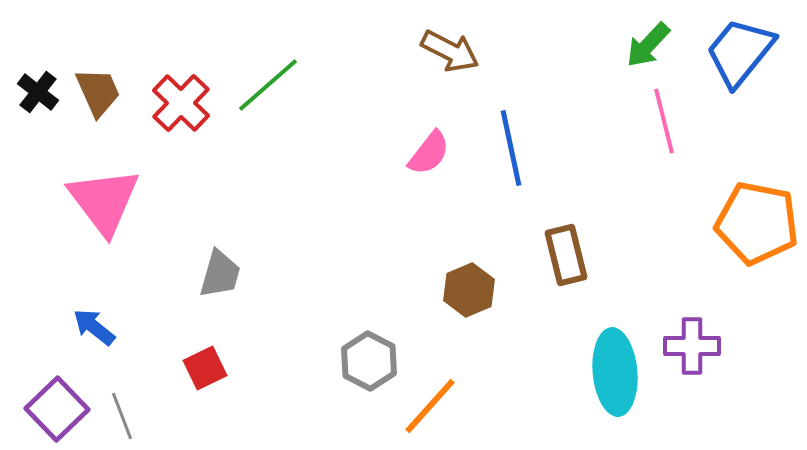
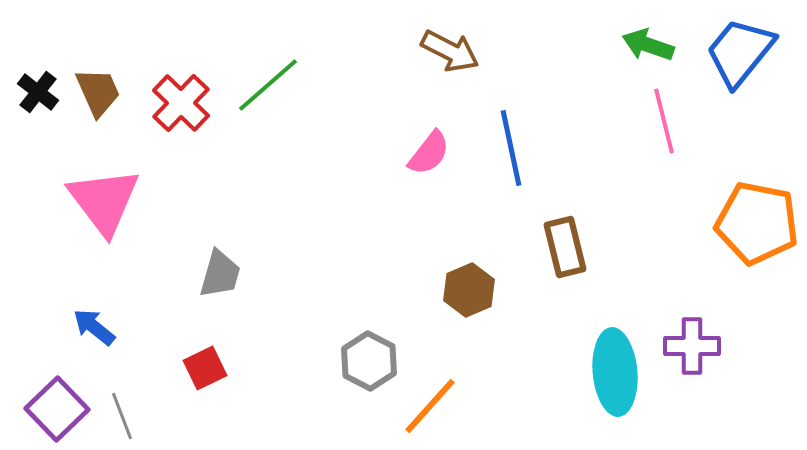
green arrow: rotated 66 degrees clockwise
brown rectangle: moved 1 px left, 8 px up
